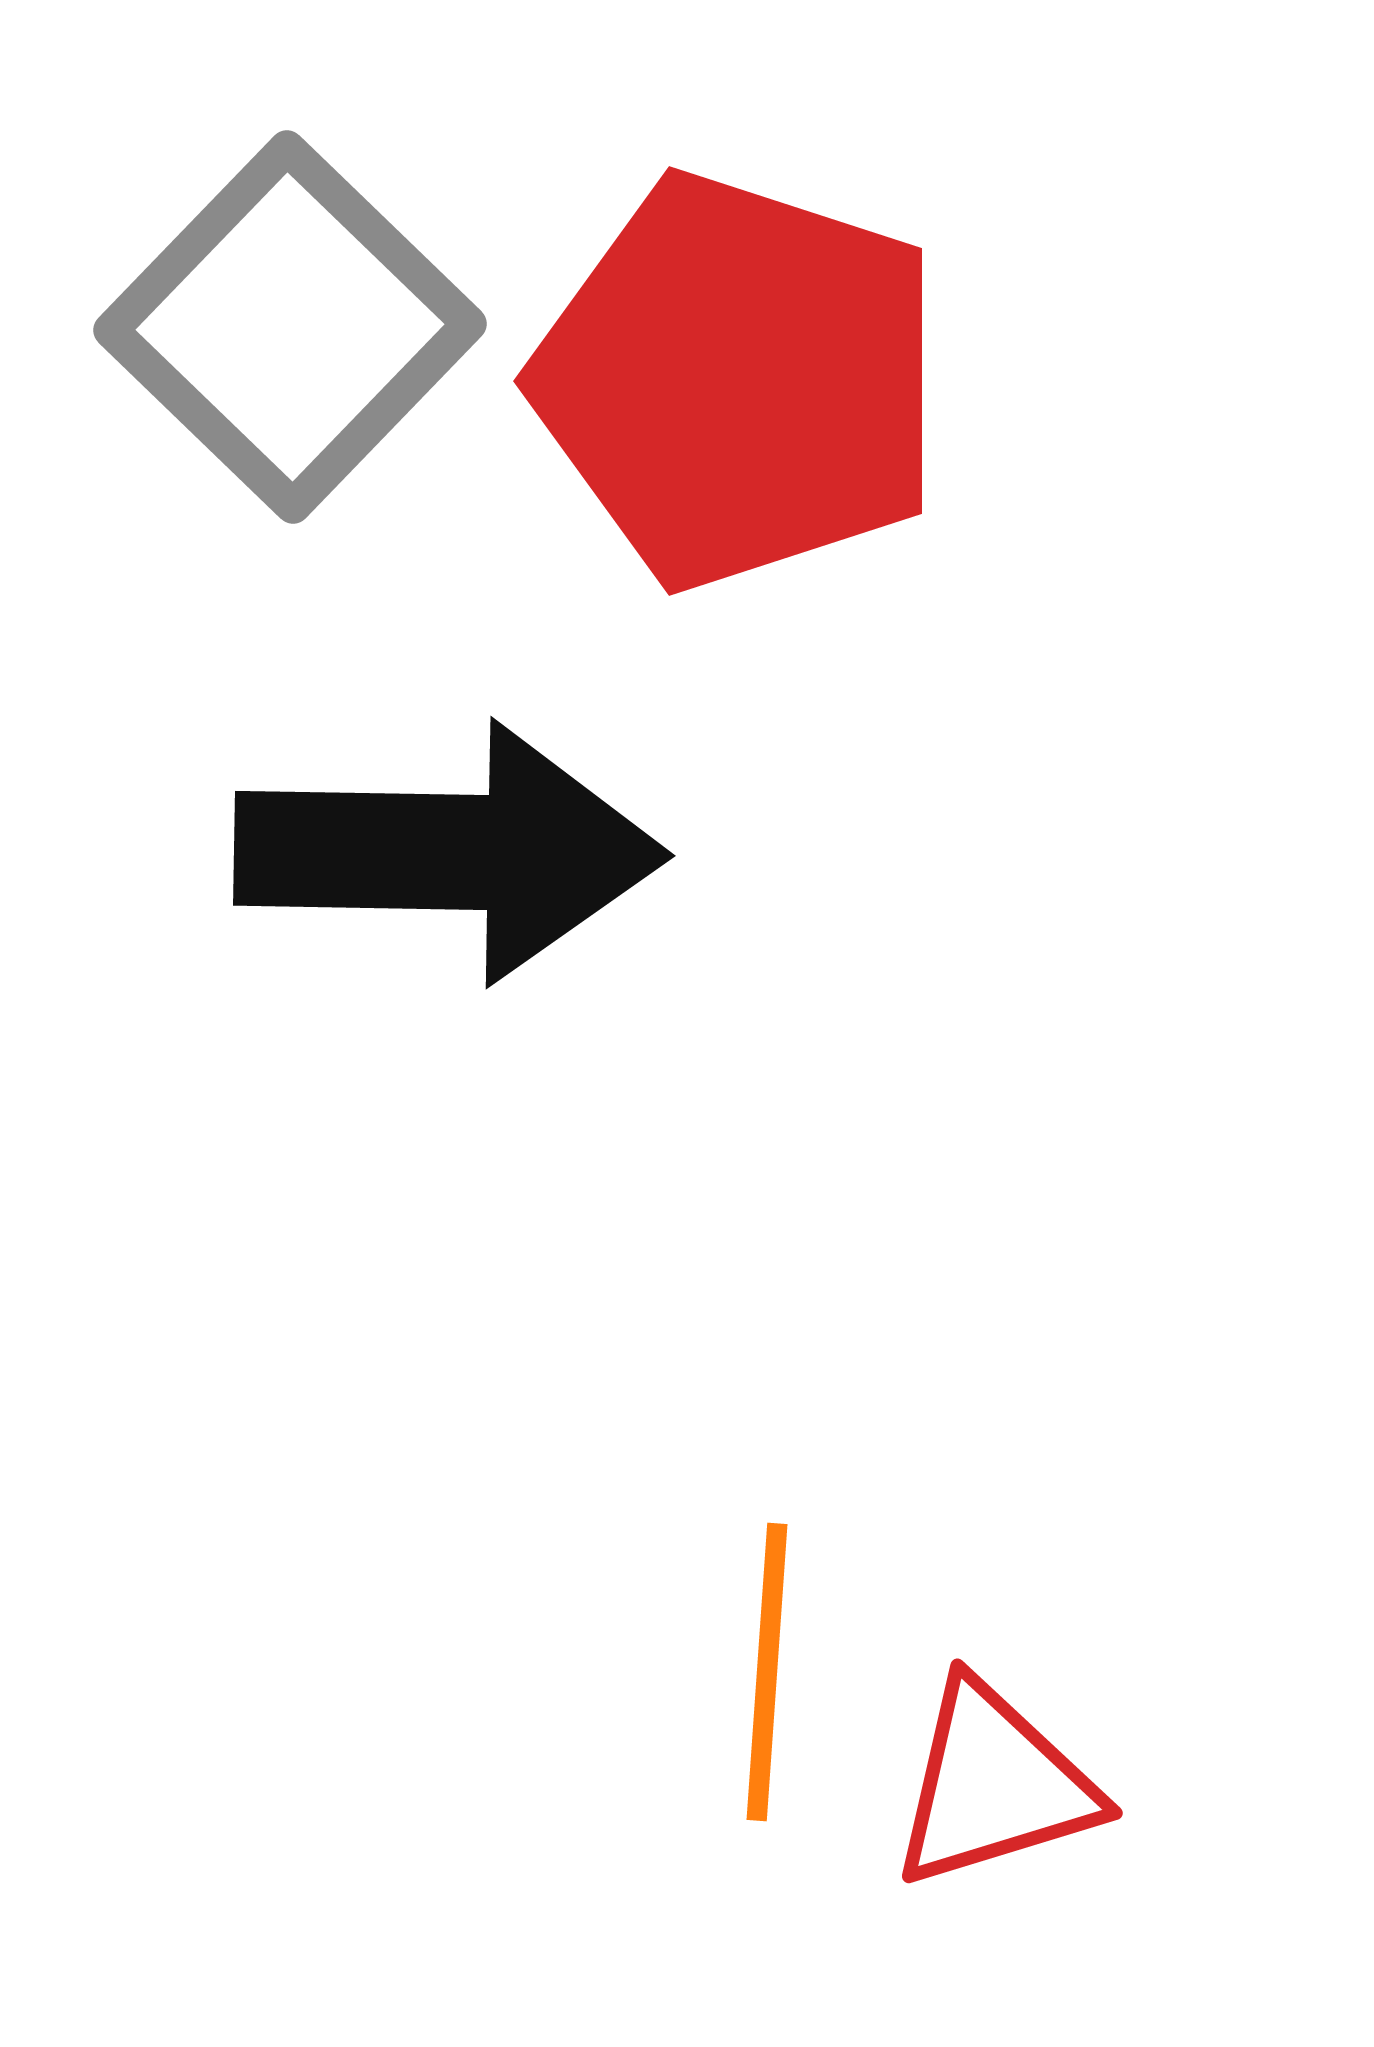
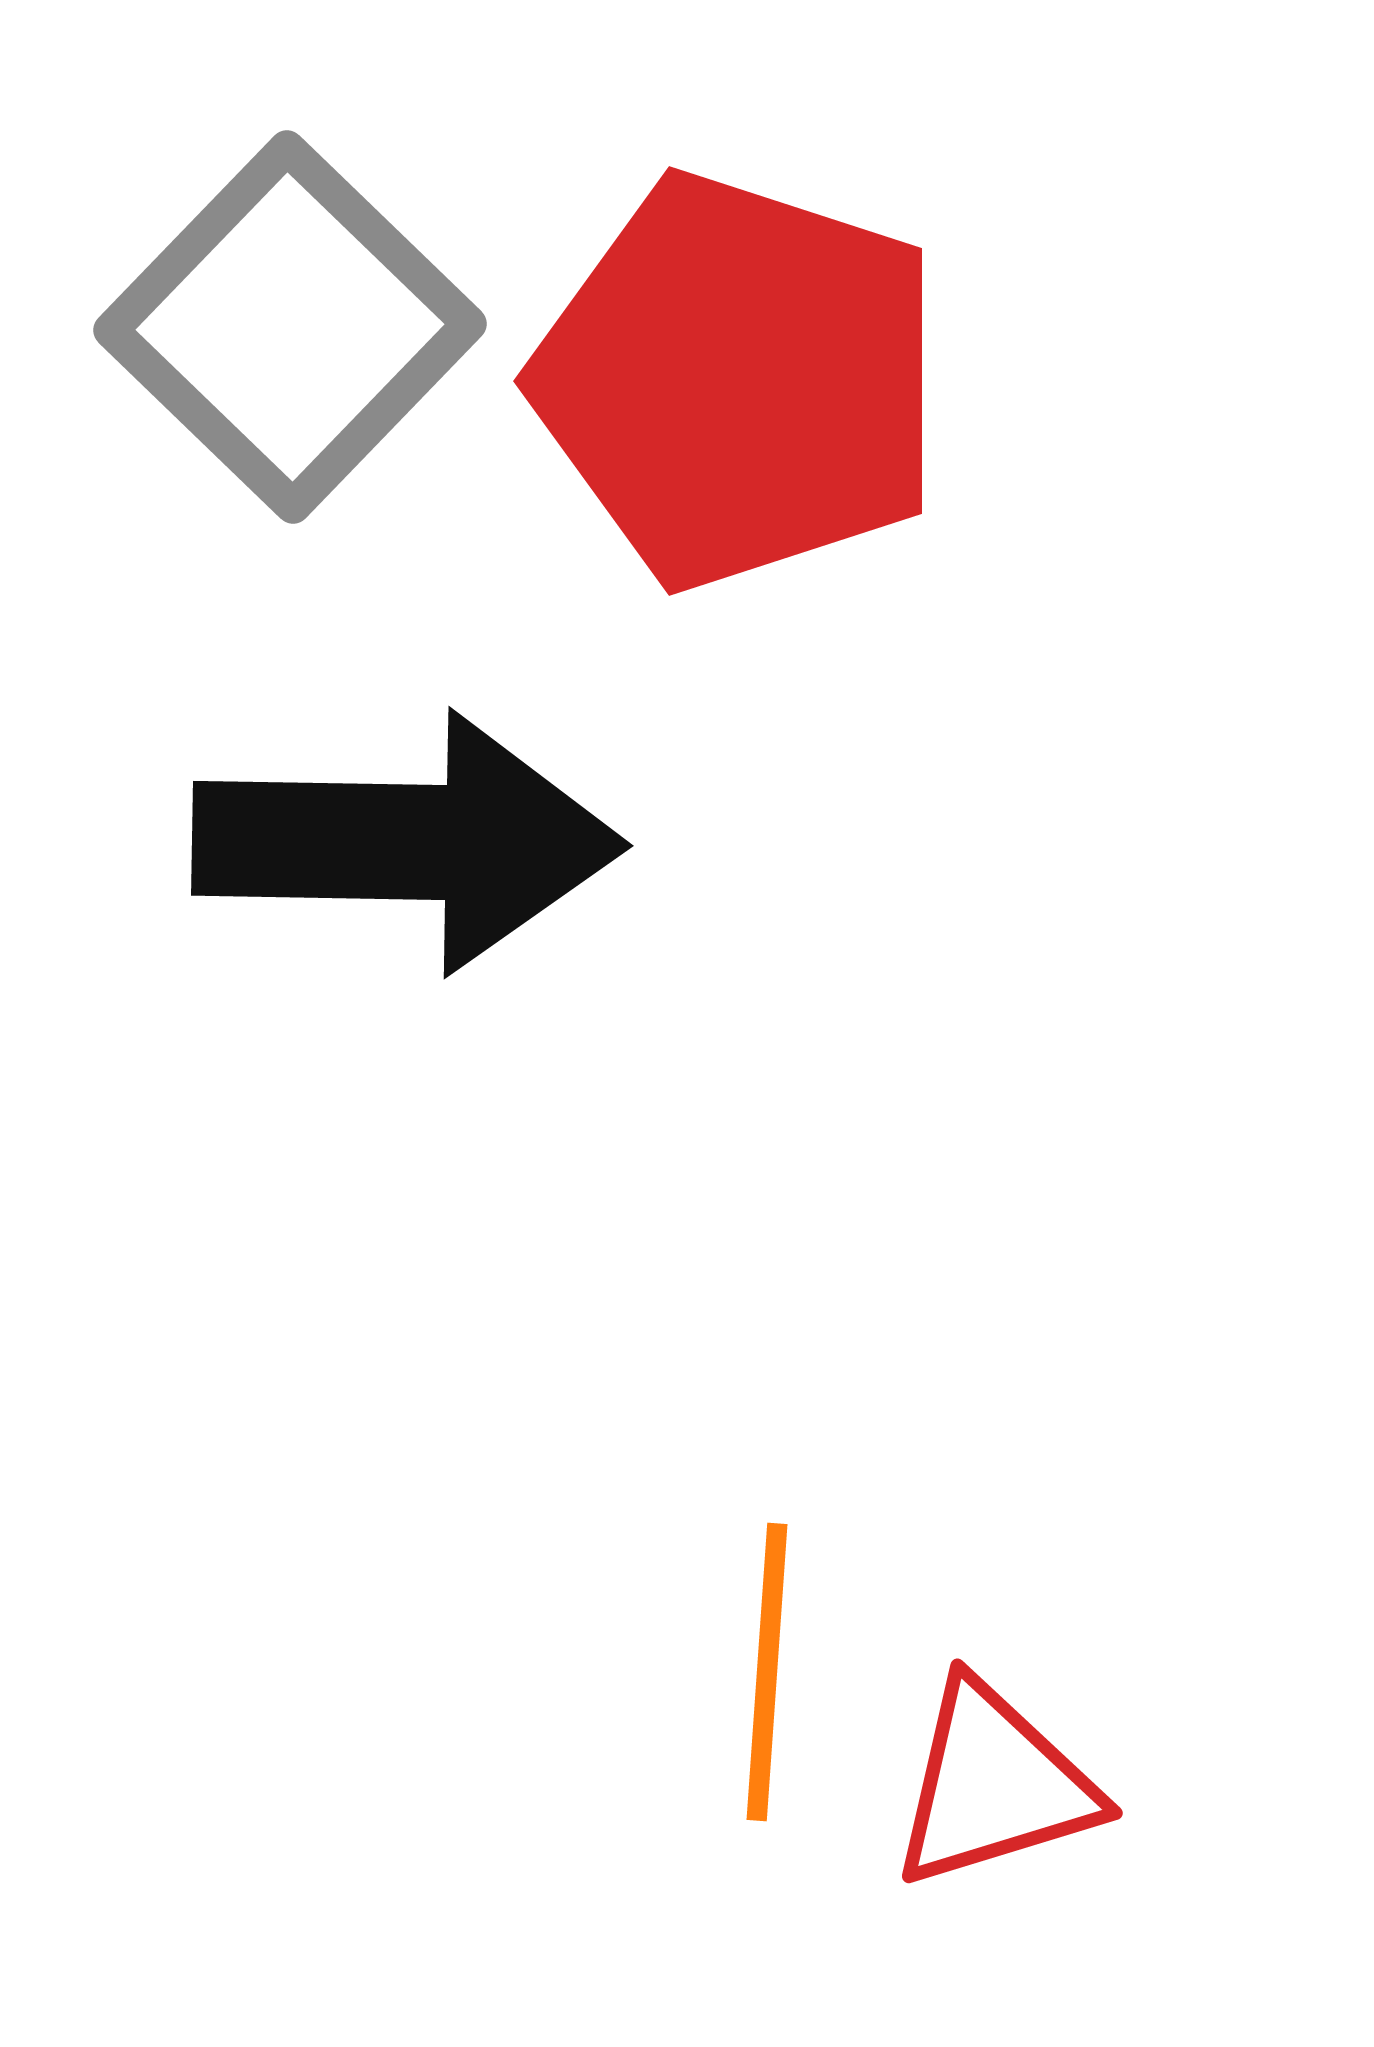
black arrow: moved 42 px left, 10 px up
